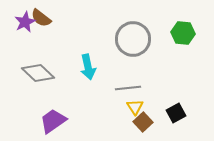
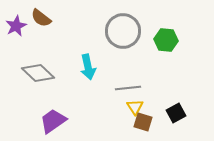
purple star: moved 9 px left, 4 px down
green hexagon: moved 17 px left, 7 px down
gray circle: moved 10 px left, 8 px up
brown square: rotated 30 degrees counterclockwise
